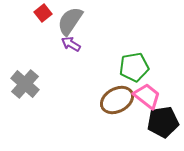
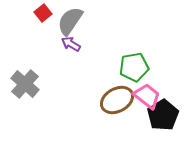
black pentagon: moved 7 px up; rotated 24 degrees counterclockwise
